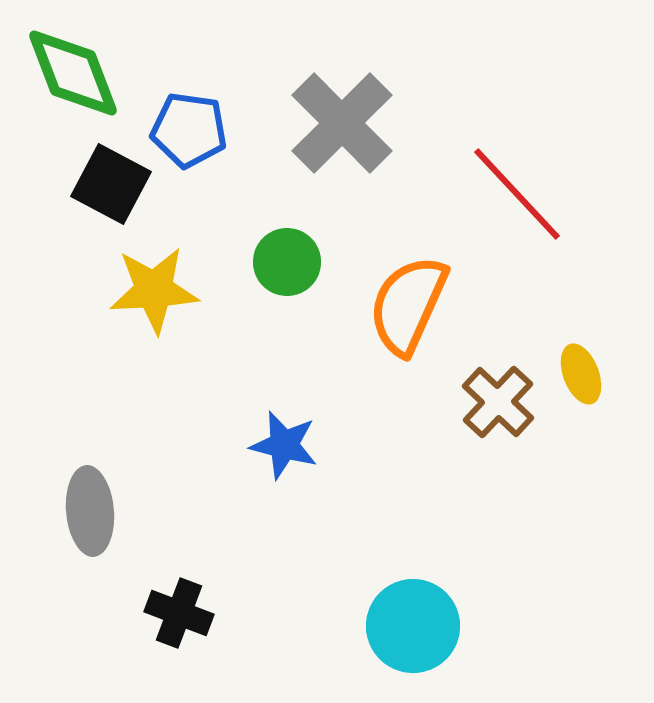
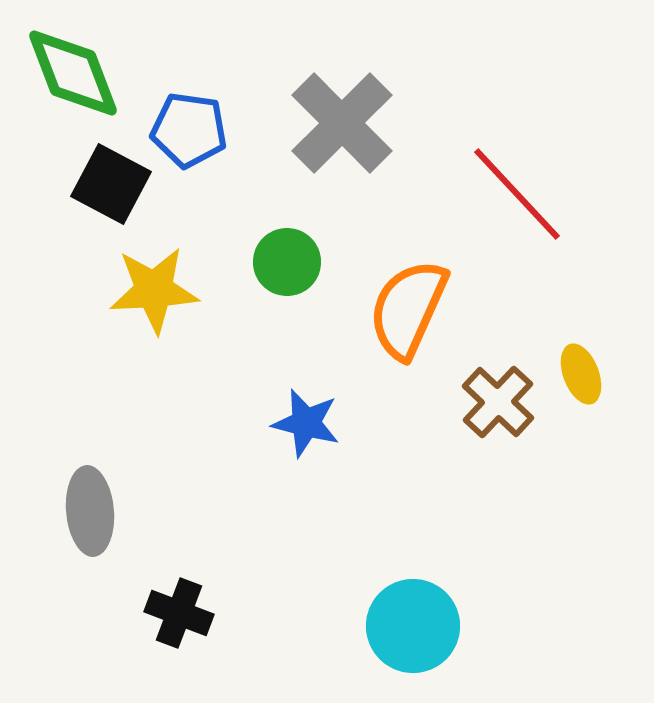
orange semicircle: moved 4 px down
blue star: moved 22 px right, 22 px up
